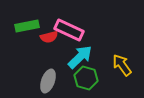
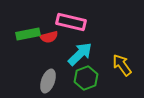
green rectangle: moved 1 px right, 8 px down
pink rectangle: moved 2 px right, 8 px up; rotated 12 degrees counterclockwise
cyan arrow: moved 3 px up
green hexagon: rotated 25 degrees clockwise
